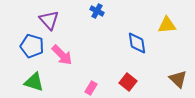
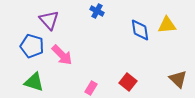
blue diamond: moved 3 px right, 13 px up
